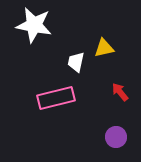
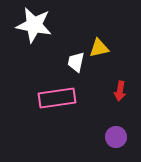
yellow triangle: moved 5 px left
red arrow: moved 1 px up; rotated 132 degrees counterclockwise
pink rectangle: moved 1 px right; rotated 6 degrees clockwise
